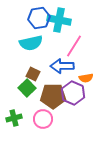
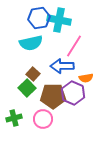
brown square: rotated 16 degrees clockwise
